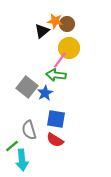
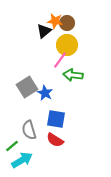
brown circle: moved 1 px up
black triangle: moved 2 px right
yellow circle: moved 2 px left, 3 px up
green arrow: moved 17 px right
gray square: rotated 20 degrees clockwise
blue star: rotated 14 degrees counterclockwise
cyan arrow: rotated 115 degrees counterclockwise
